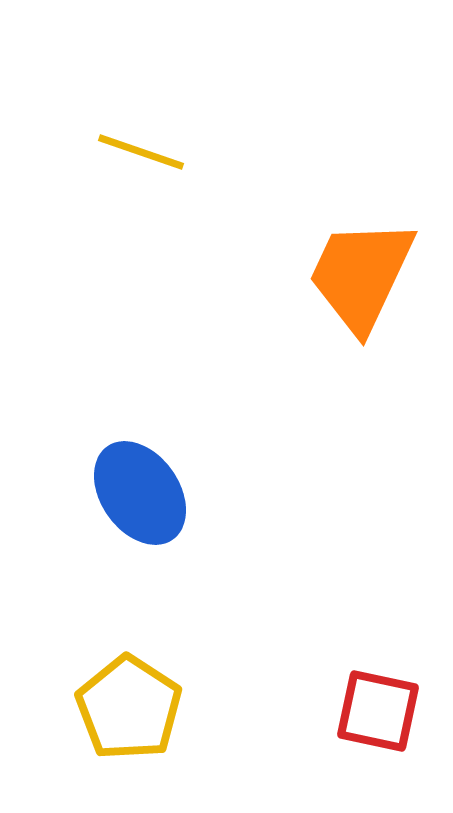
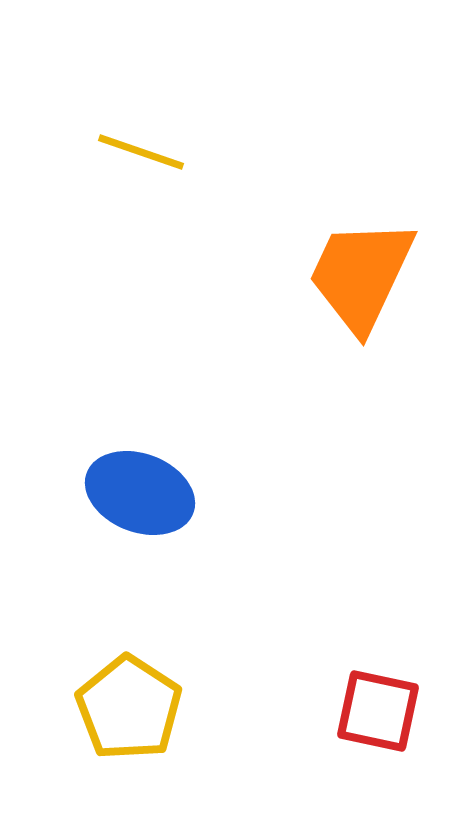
blue ellipse: rotated 34 degrees counterclockwise
